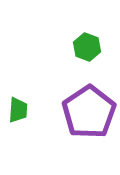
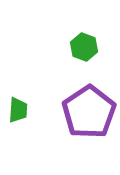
green hexagon: moved 3 px left
